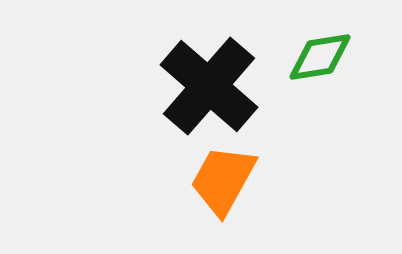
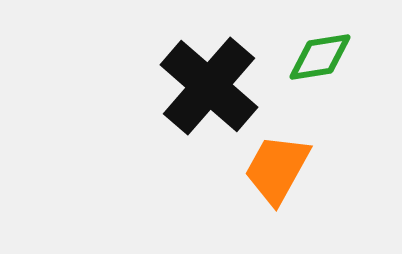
orange trapezoid: moved 54 px right, 11 px up
